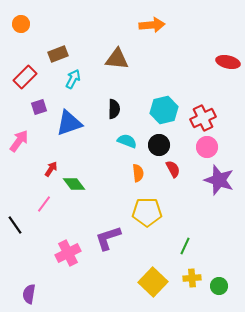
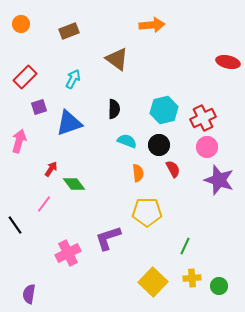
brown rectangle: moved 11 px right, 23 px up
brown triangle: rotated 30 degrees clockwise
pink arrow: rotated 20 degrees counterclockwise
